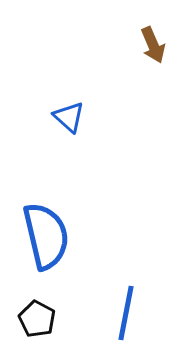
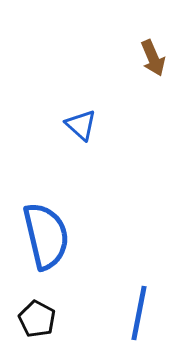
brown arrow: moved 13 px down
blue triangle: moved 12 px right, 8 px down
blue line: moved 13 px right
